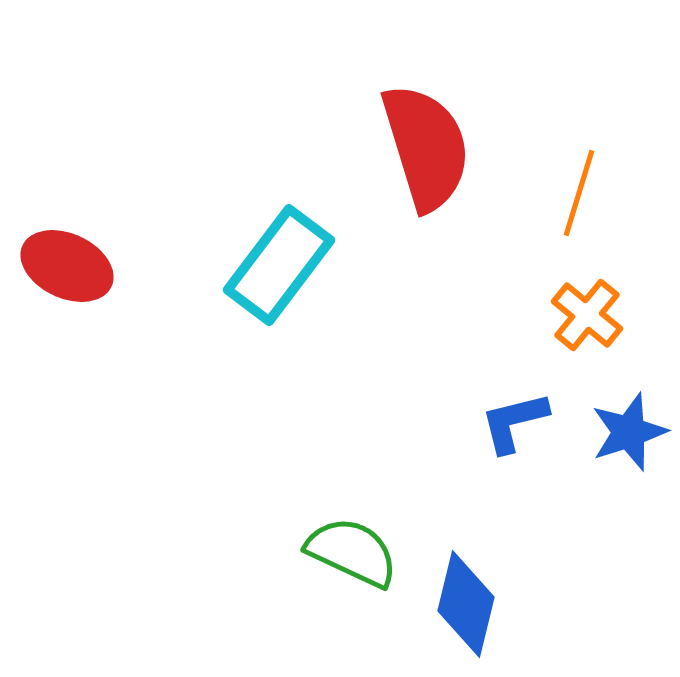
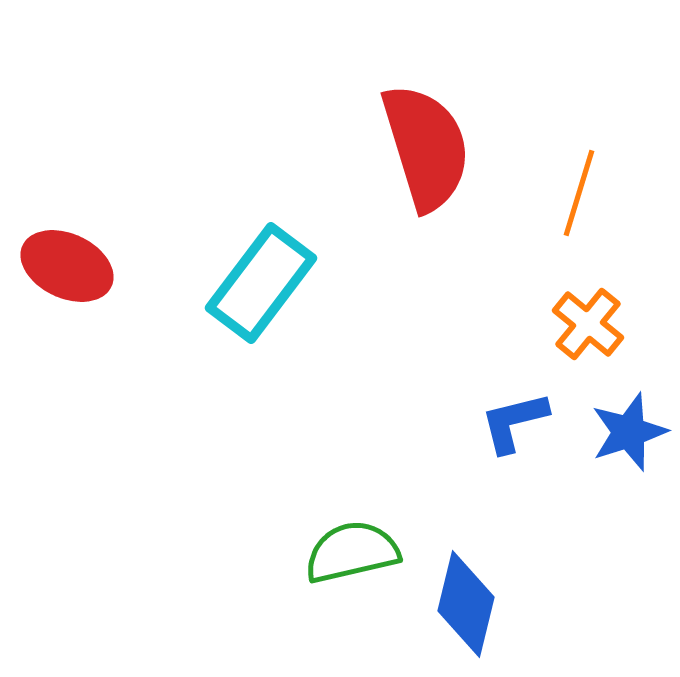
cyan rectangle: moved 18 px left, 18 px down
orange cross: moved 1 px right, 9 px down
green semicircle: rotated 38 degrees counterclockwise
